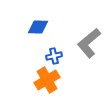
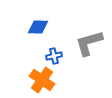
gray L-shape: rotated 24 degrees clockwise
orange cross: moved 5 px left; rotated 25 degrees counterclockwise
